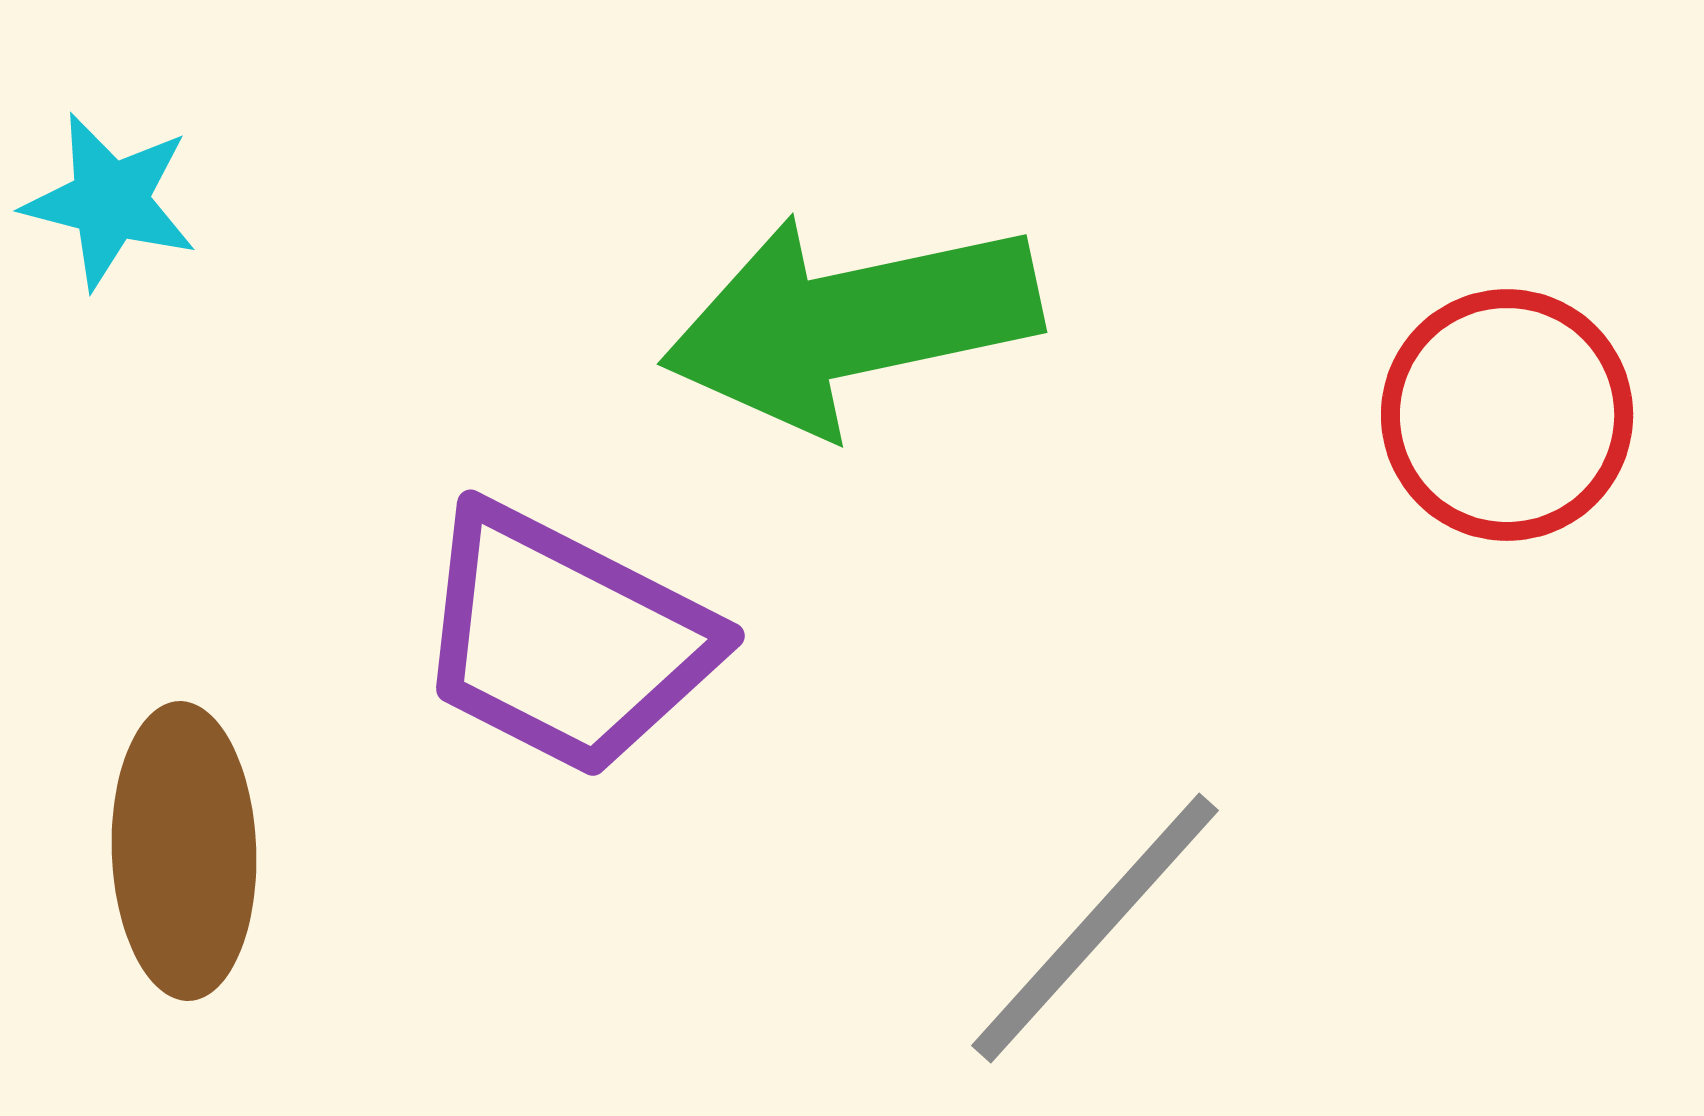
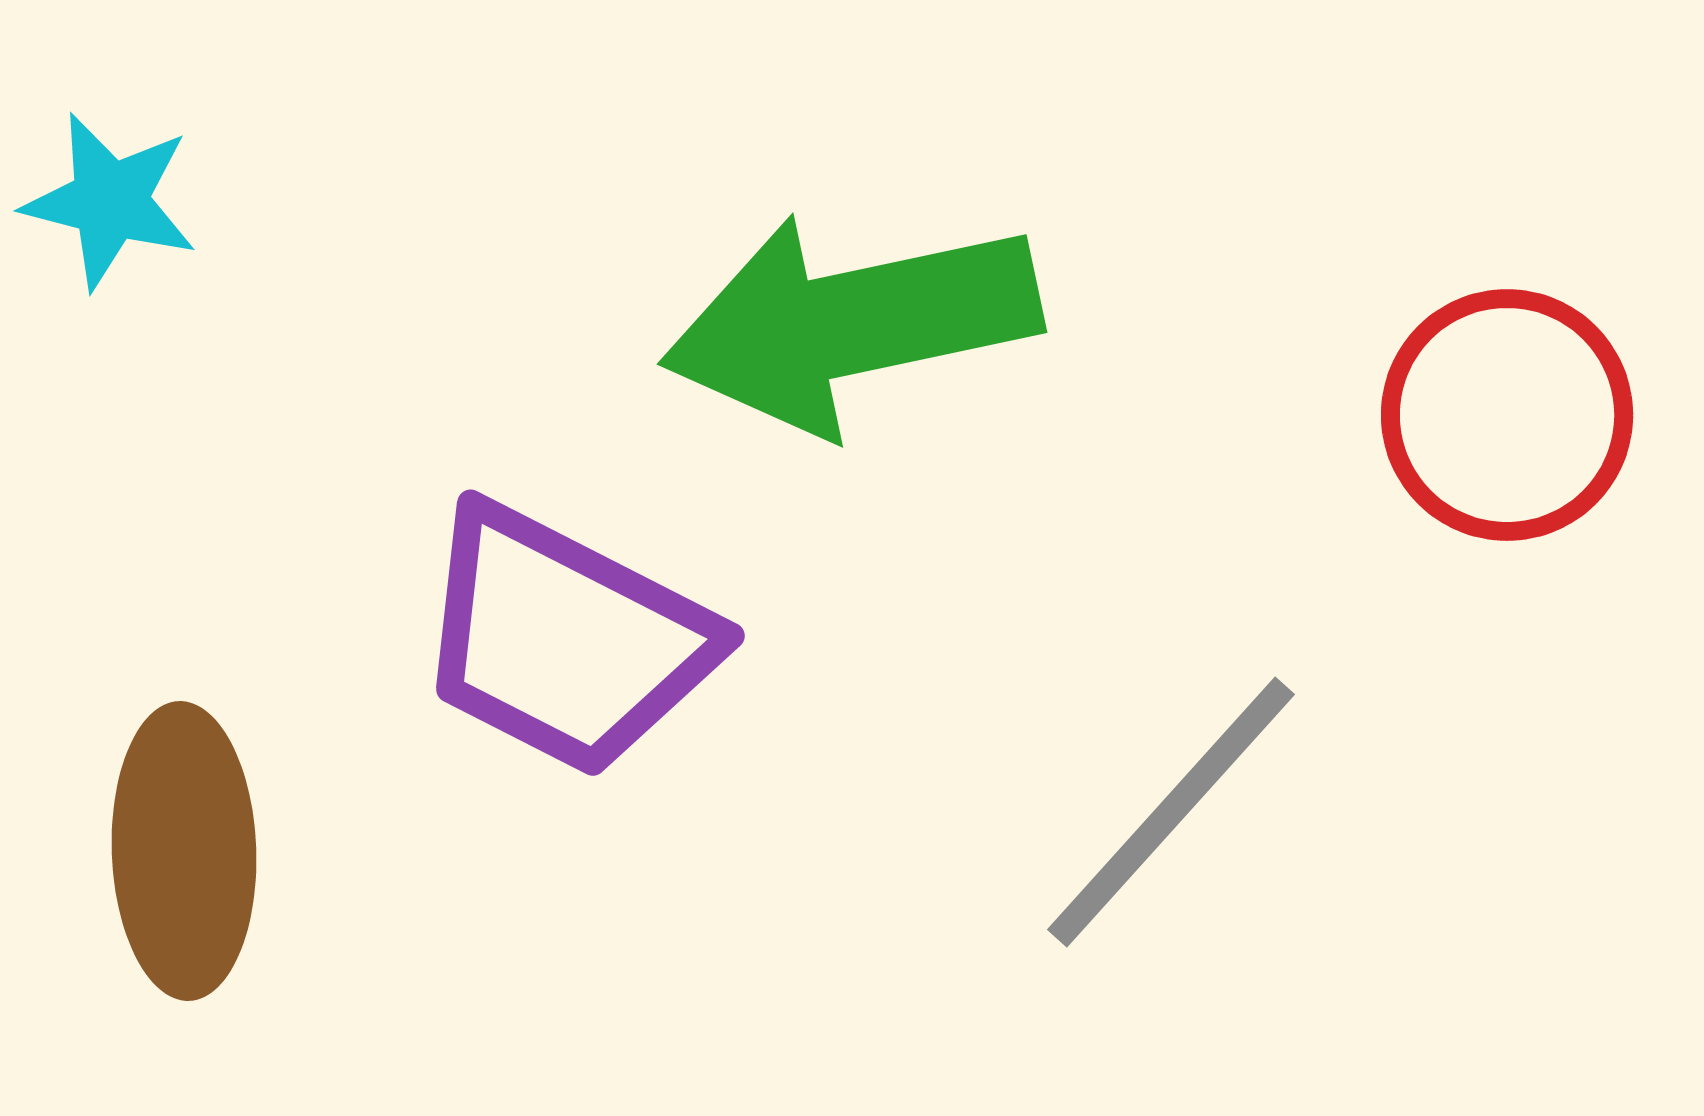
gray line: moved 76 px right, 116 px up
